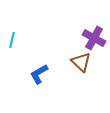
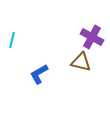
purple cross: moved 2 px left, 1 px up
brown triangle: rotated 30 degrees counterclockwise
